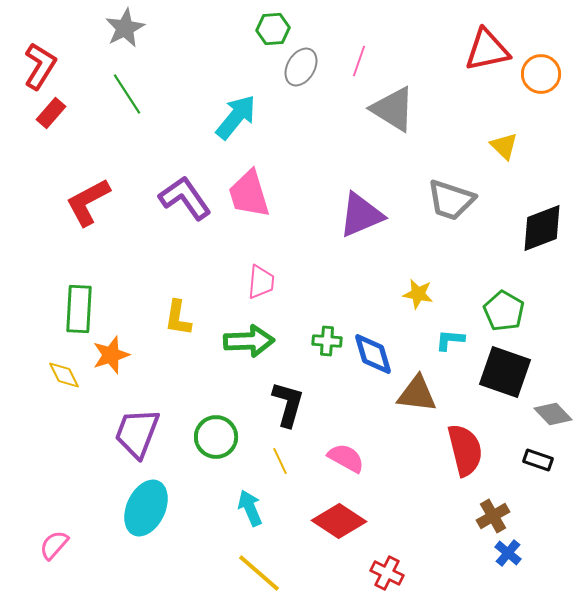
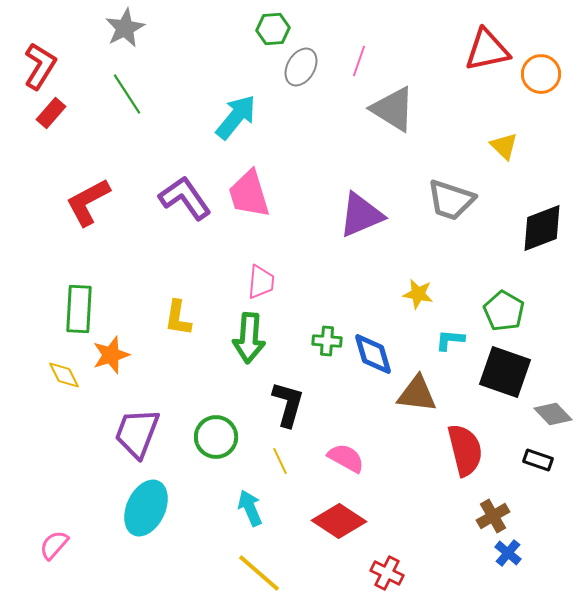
green arrow at (249, 341): moved 3 px up; rotated 96 degrees clockwise
